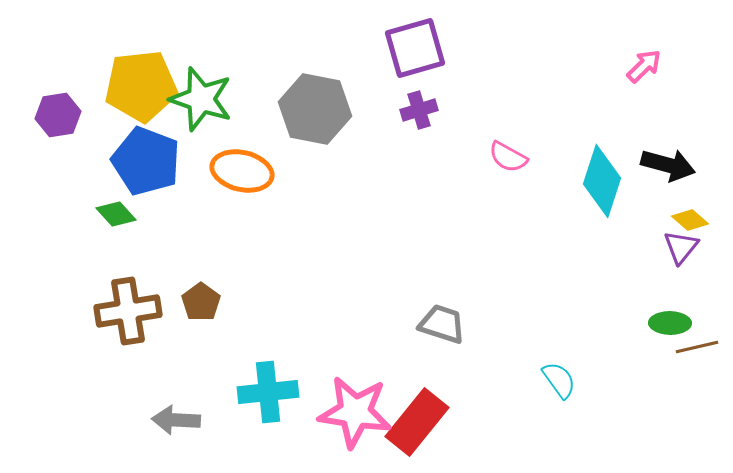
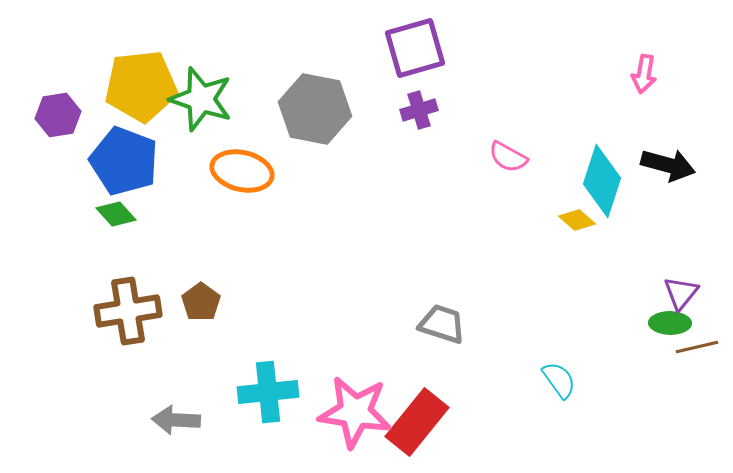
pink arrow: moved 8 px down; rotated 144 degrees clockwise
blue pentagon: moved 22 px left
yellow diamond: moved 113 px left
purple triangle: moved 46 px down
